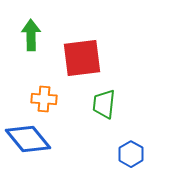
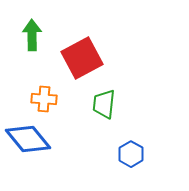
green arrow: moved 1 px right
red square: rotated 21 degrees counterclockwise
